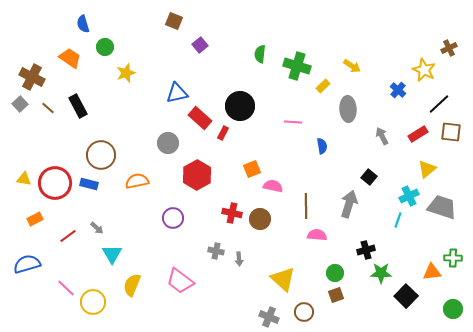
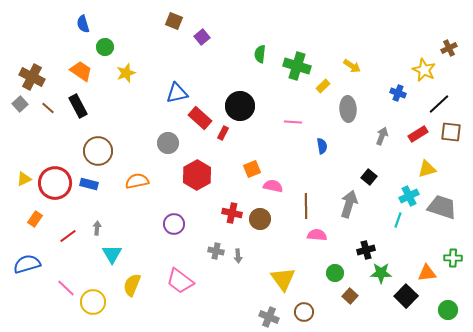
purple square at (200, 45): moved 2 px right, 8 px up
orange trapezoid at (70, 58): moved 11 px right, 13 px down
blue cross at (398, 90): moved 3 px down; rotated 21 degrees counterclockwise
gray arrow at (382, 136): rotated 48 degrees clockwise
brown circle at (101, 155): moved 3 px left, 4 px up
yellow triangle at (427, 169): rotated 24 degrees clockwise
yellow triangle at (24, 179): rotated 35 degrees counterclockwise
purple circle at (173, 218): moved 1 px right, 6 px down
orange rectangle at (35, 219): rotated 28 degrees counterclockwise
gray arrow at (97, 228): rotated 128 degrees counterclockwise
gray arrow at (239, 259): moved 1 px left, 3 px up
orange triangle at (432, 272): moved 5 px left, 1 px down
yellow triangle at (283, 279): rotated 12 degrees clockwise
brown square at (336, 295): moved 14 px right, 1 px down; rotated 28 degrees counterclockwise
green circle at (453, 309): moved 5 px left, 1 px down
